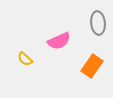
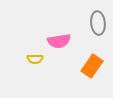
pink semicircle: rotated 15 degrees clockwise
yellow semicircle: moved 10 px right; rotated 42 degrees counterclockwise
